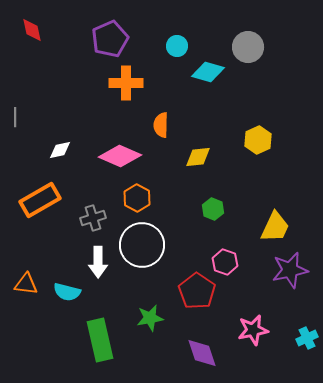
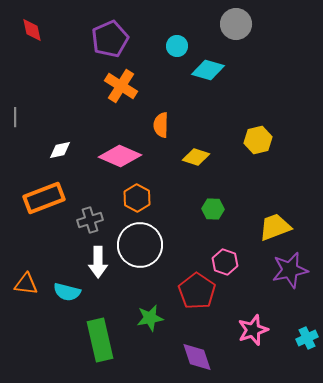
gray circle: moved 12 px left, 23 px up
cyan diamond: moved 2 px up
orange cross: moved 5 px left, 3 px down; rotated 32 degrees clockwise
yellow hexagon: rotated 12 degrees clockwise
yellow diamond: moved 2 px left; rotated 24 degrees clockwise
orange rectangle: moved 4 px right, 2 px up; rotated 9 degrees clockwise
green hexagon: rotated 20 degrees counterclockwise
gray cross: moved 3 px left, 2 px down
yellow trapezoid: rotated 136 degrees counterclockwise
white circle: moved 2 px left
pink star: rotated 8 degrees counterclockwise
purple diamond: moved 5 px left, 4 px down
